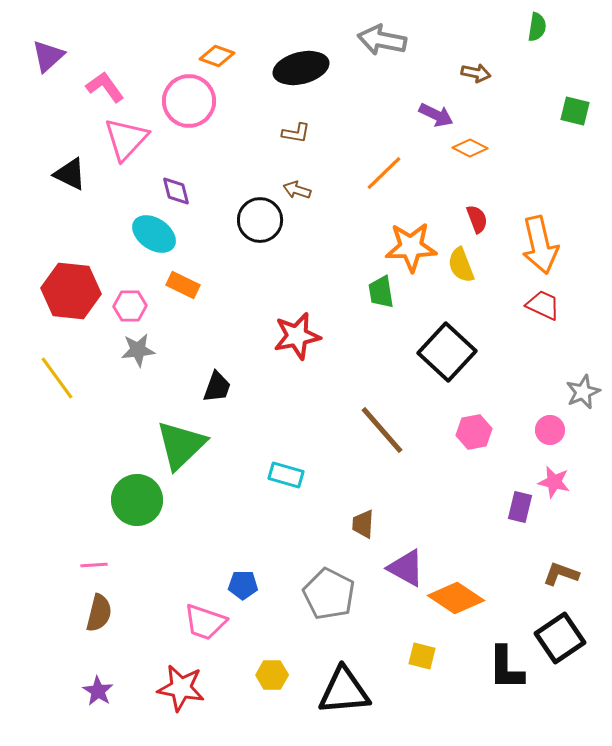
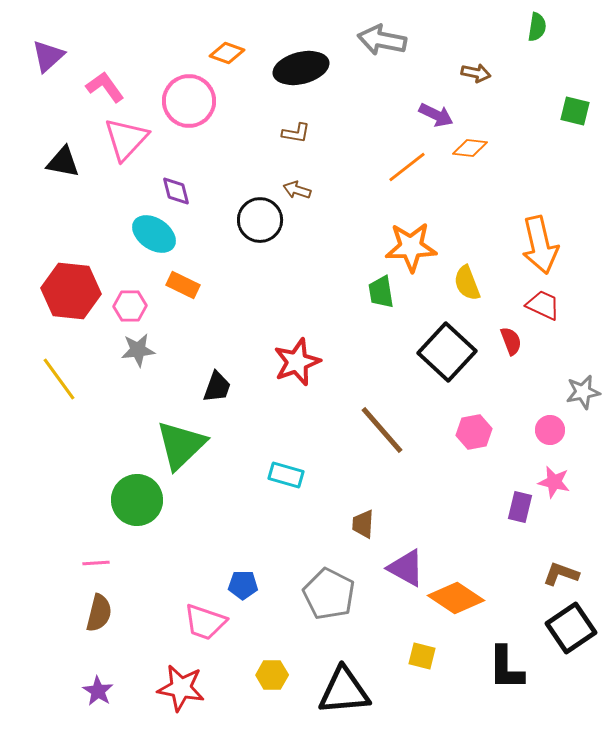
orange diamond at (217, 56): moved 10 px right, 3 px up
orange diamond at (470, 148): rotated 20 degrees counterclockwise
orange line at (384, 173): moved 23 px right, 6 px up; rotated 6 degrees clockwise
black triangle at (70, 174): moved 7 px left, 12 px up; rotated 15 degrees counterclockwise
red semicircle at (477, 219): moved 34 px right, 122 px down
yellow semicircle at (461, 265): moved 6 px right, 18 px down
red star at (297, 336): moved 26 px down; rotated 9 degrees counterclockwise
yellow line at (57, 378): moved 2 px right, 1 px down
gray star at (583, 392): rotated 12 degrees clockwise
pink line at (94, 565): moved 2 px right, 2 px up
black square at (560, 638): moved 11 px right, 10 px up
